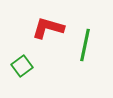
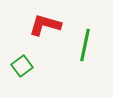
red L-shape: moved 3 px left, 3 px up
